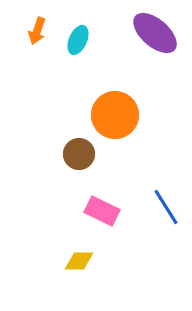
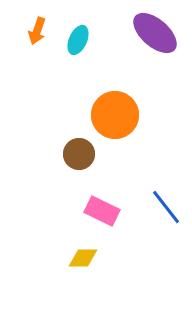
blue line: rotated 6 degrees counterclockwise
yellow diamond: moved 4 px right, 3 px up
